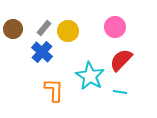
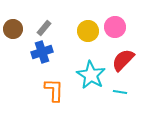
yellow circle: moved 20 px right
blue cross: rotated 30 degrees clockwise
red semicircle: moved 2 px right
cyan star: moved 1 px right, 1 px up
